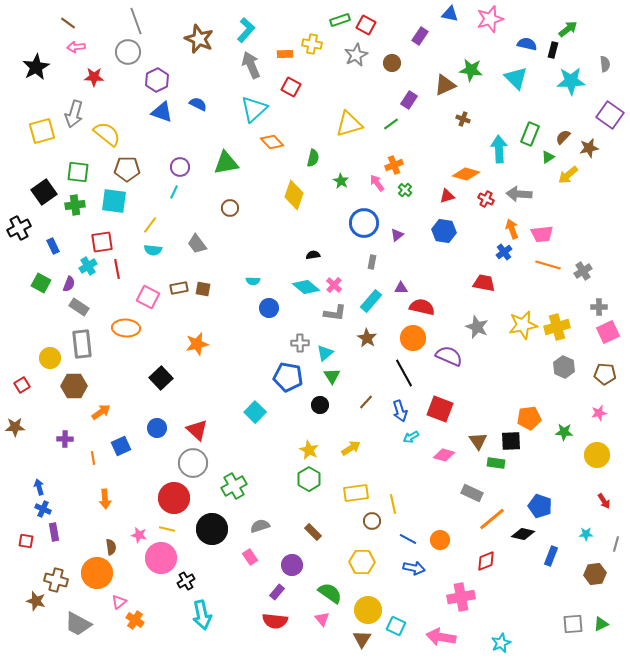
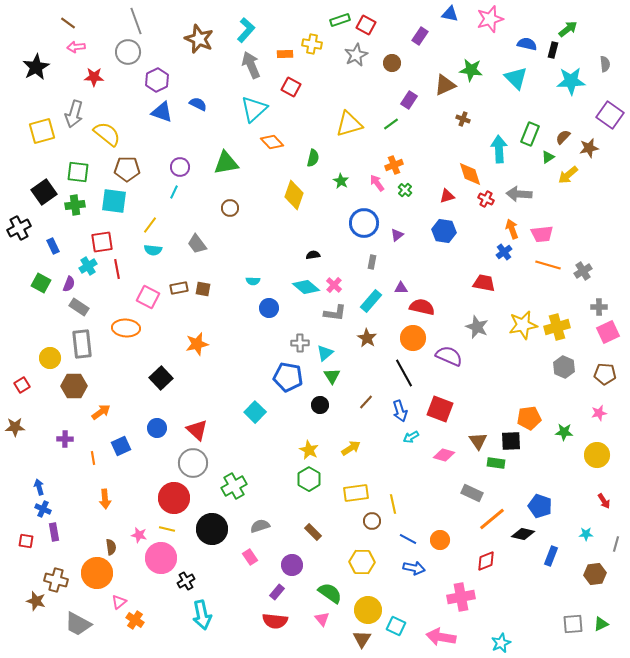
orange diamond at (466, 174): moved 4 px right; rotated 56 degrees clockwise
